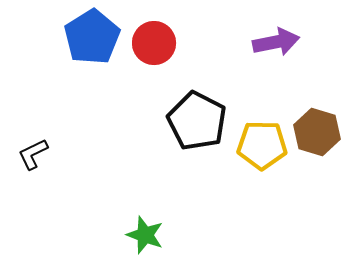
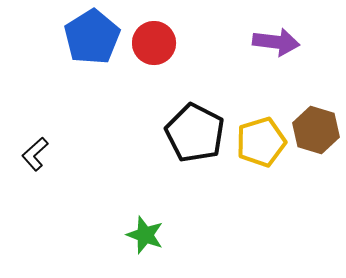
purple arrow: rotated 18 degrees clockwise
black pentagon: moved 2 px left, 12 px down
brown hexagon: moved 1 px left, 2 px up
yellow pentagon: moved 1 px left, 3 px up; rotated 18 degrees counterclockwise
black L-shape: moved 2 px right; rotated 16 degrees counterclockwise
